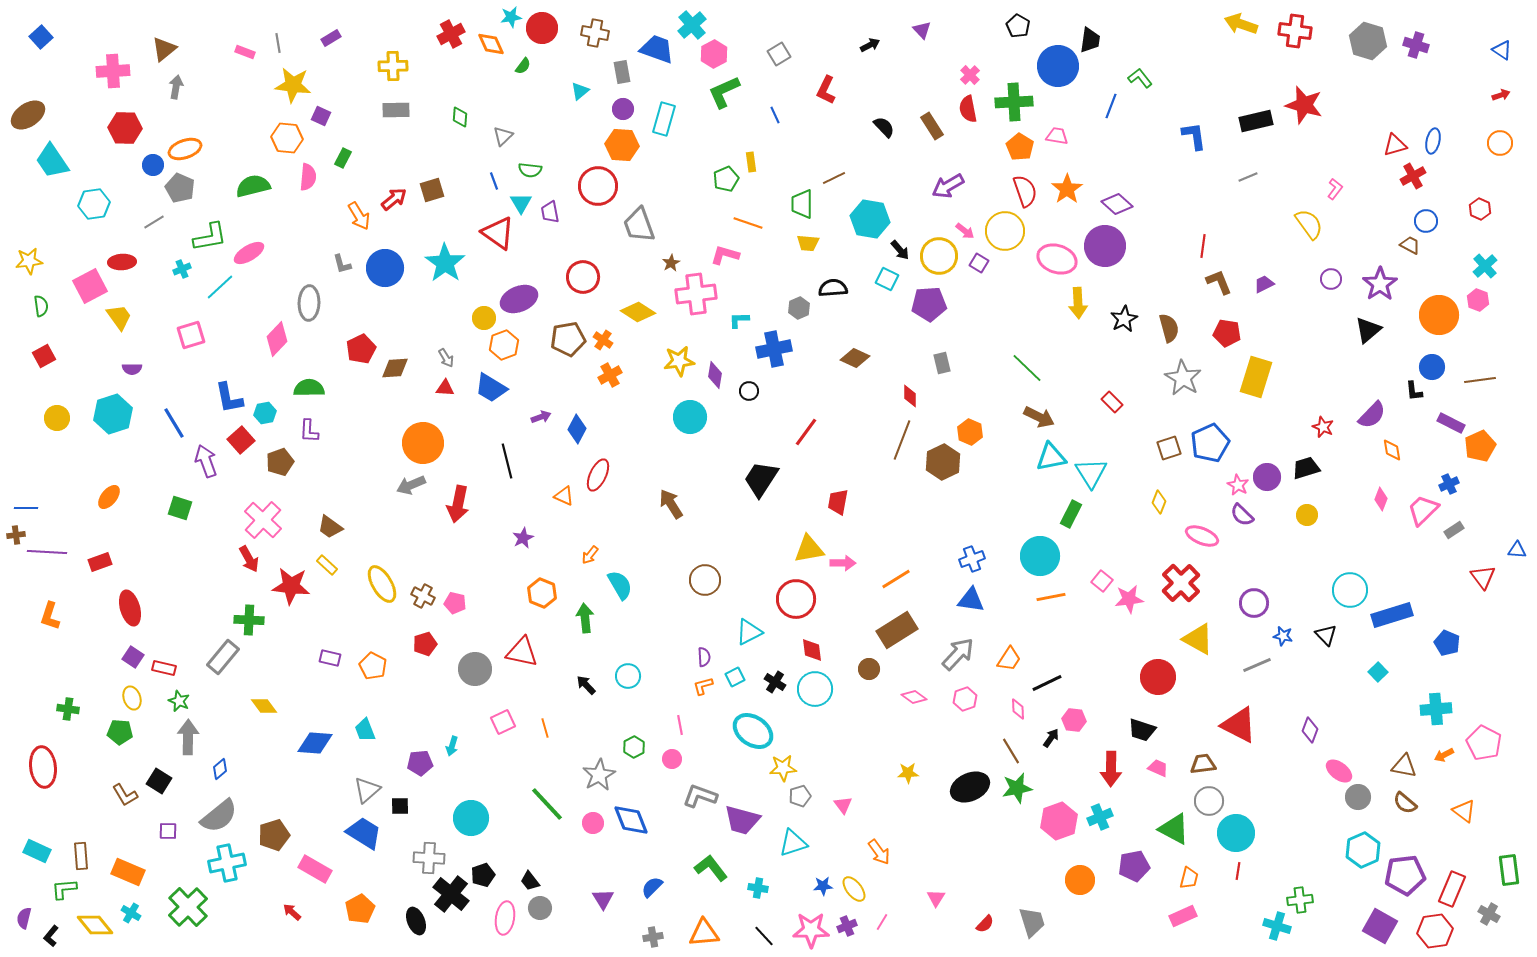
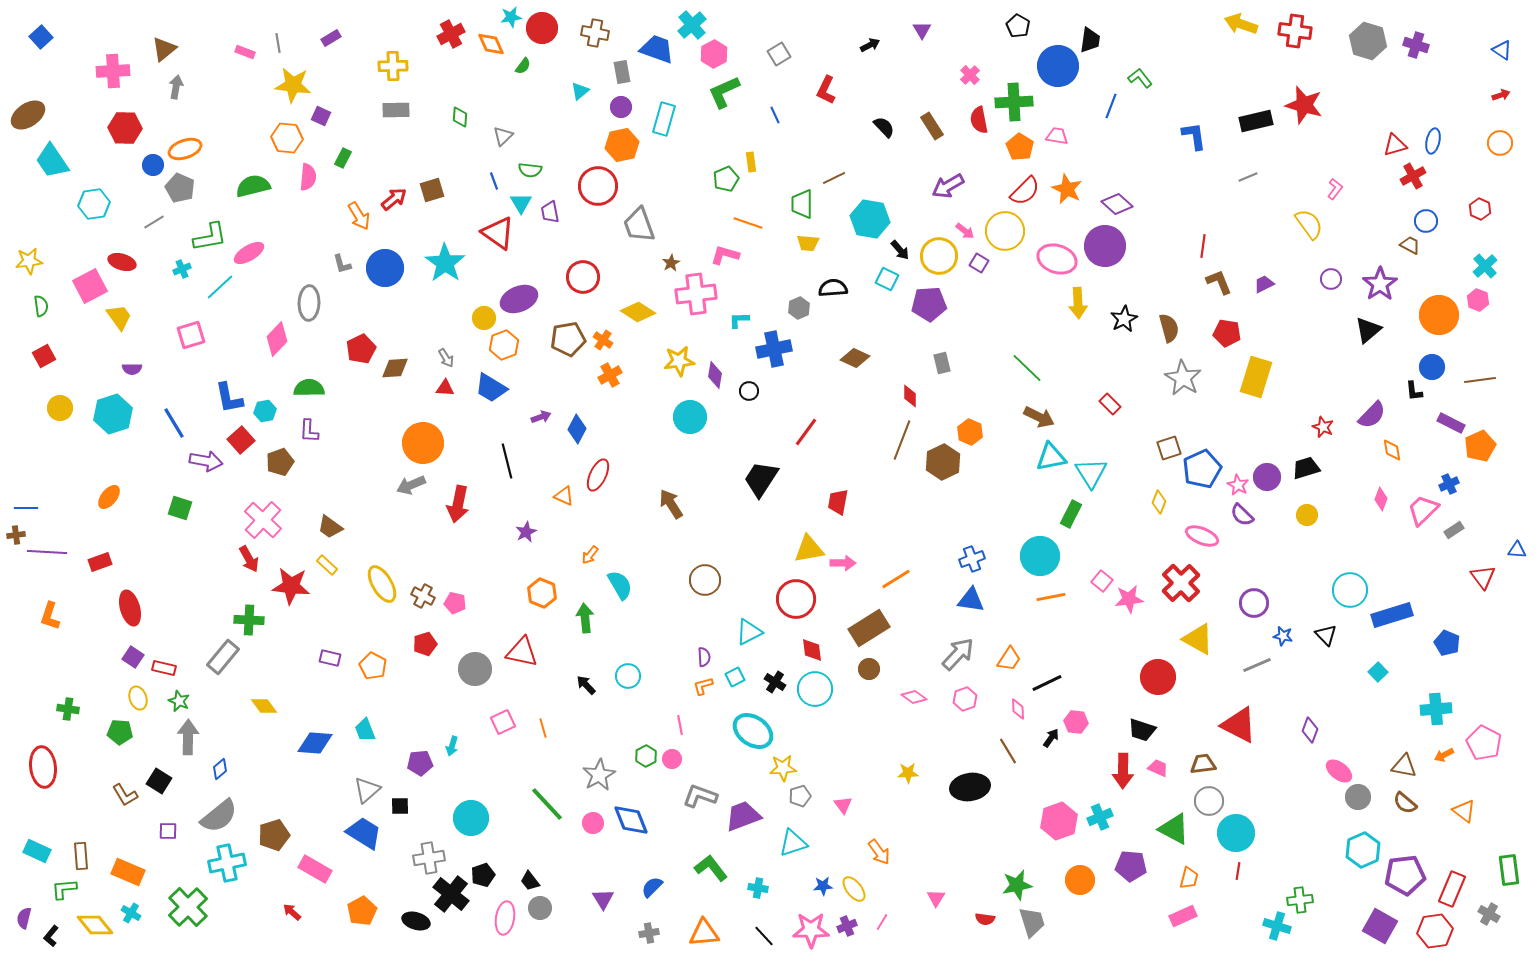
purple triangle at (922, 30): rotated 12 degrees clockwise
purple circle at (623, 109): moved 2 px left, 2 px up
red semicircle at (968, 109): moved 11 px right, 11 px down
orange hexagon at (622, 145): rotated 16 degrees counterclockwise
orange star at (1067, 189): rotated 12 degrees counterclockwise
red semicircle at (1025, 191): rotated 64 degrees clockwise
red ellipse at (122, 262): rotated 20 degrees clockwise
red rectangle at (1112, 402): moved 2 px left, 2 px down
cyan hexagon at (265, 413): moved 2 px up
yellow circle at (57, 418): moved 3 px right, 10 px up
blue pentagon at (1210, 443): moved 8 px left, 26 px down
purple arrow at (206, 461): rotated 120 degrees clockwise
purple star at (523, 538): moved 3 px right, 6 px up
brown rectangle at (897, 630): moved 28 px left, 2 px up
yellow ellipse at (132, 698): moved 6 px right
pink hexagon at (1074, 720): moved 2 px right, 2 px down
orange line at (545, 728): moved 2 px left
green hexagon at (634, 747): moved 12 px right, 9 px down
brown line at (1011, 751): moved 3 px left
red arrow at (1111, 769): moved 12 px right, 2 px down
black ellipse at (970, 787): rotated 15 degrees clockwise
green star at (1017, 788): moved 97 px down
purple trapezoid at (742, 820): moved 1 px right, 4 px up; rotated 144 degrees clockwise
gray cross at (429, 858): rotated 12 degrees counterclockwise
purple pentagon at (1134, 866): moved 3 px left; rotated 16 degrees clockwise
orange pentagon at (360, 909): moved 2 px right, 2 px down
black ellipse at (416, 921): rotated 52 degrees counterclockwise
red semicircle at (985, 924): moved 5 px up; rotated 54 degrees clockwise
gray cross at (653, 937): moved 4 px left, 4 px up
